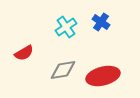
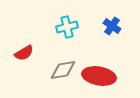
blue cross: moved 11 px right, 4 px down
cyan cross: moved 1 px right; rotated 20 degrees clockwise
red ellipse: moved 4 px left; rotated 24 degrees clockwise
